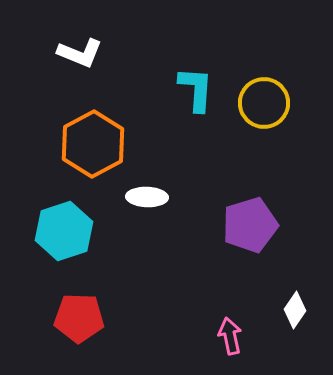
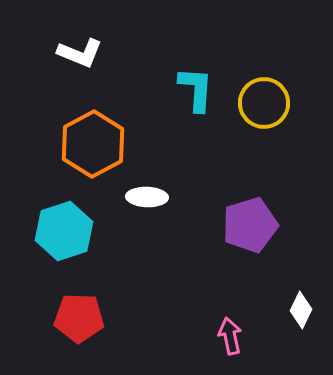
white diamond: moved 6 px right; rotated 9 degrees counterclockwise
